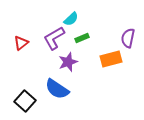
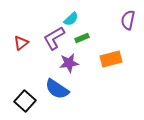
purple semicircle: moved 18 px up
purple star: moved 1 px right, 1 px down; rotated 12 degrees clockwise
